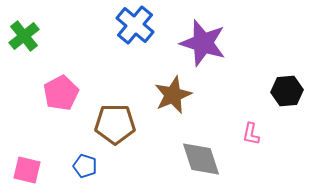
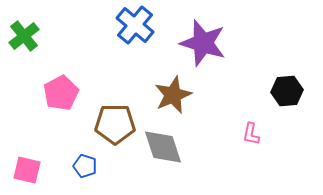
gray diamond: moved 38 px left, 12 px up
